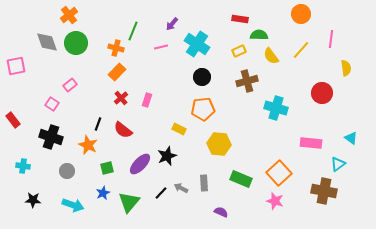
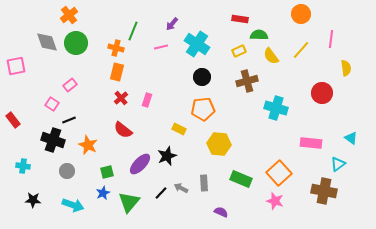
orange rectangle at (117, 72): rotated 30 degrees counterclockwise
black line at (98, 124): moved 29 px left, 4 px up; rotated 48 degrees clockwise
black cross at (51, 137): moved 2 px right, 3 px down
green square at (107, 168): moved 4 px down
